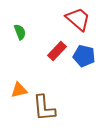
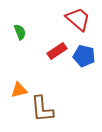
red rectangle: rotated 12 degrees clockwise
brown L-shape: moved 2 px left, 1 px down
